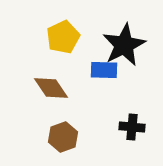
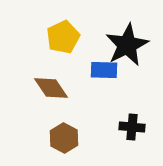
black star: moved 3 px right
brown hexagon: moved 1 px right, 1 px down; rotated 12 degrees counterclockwise
